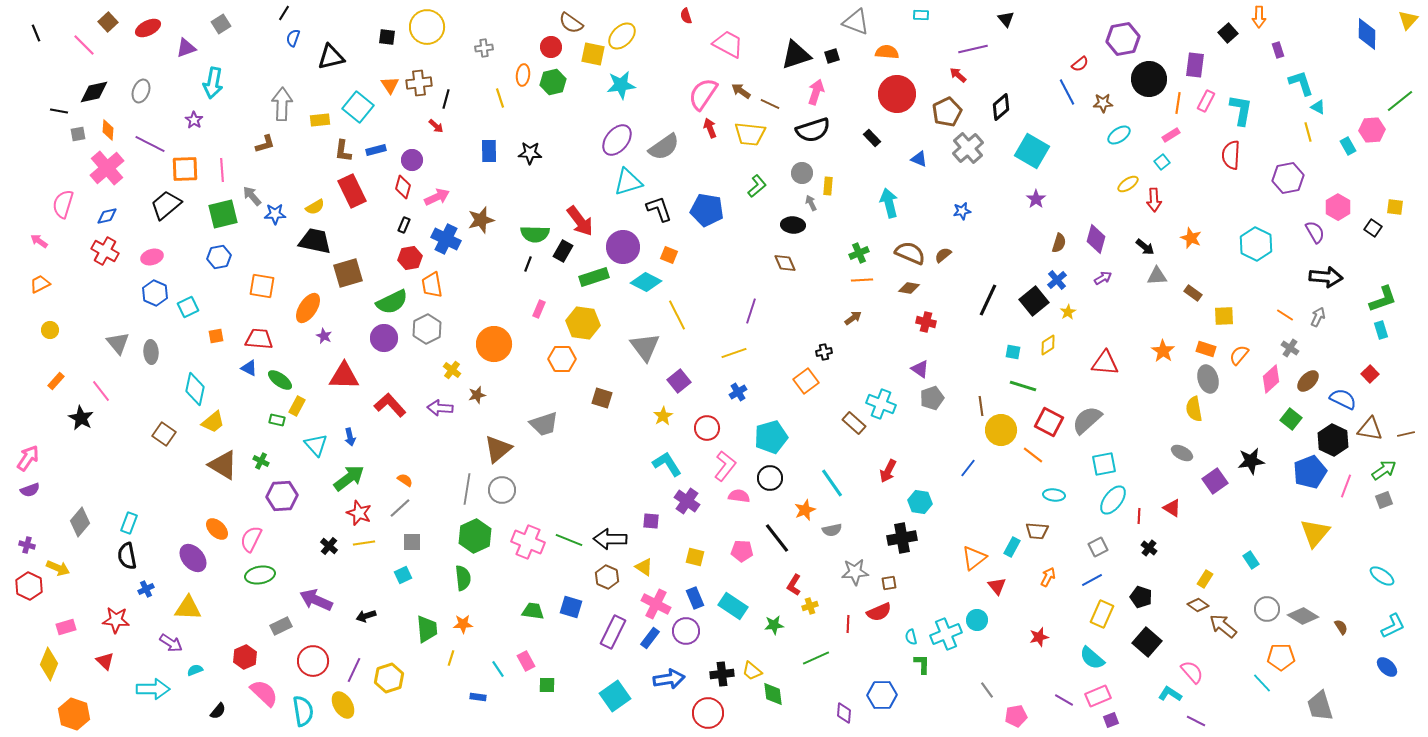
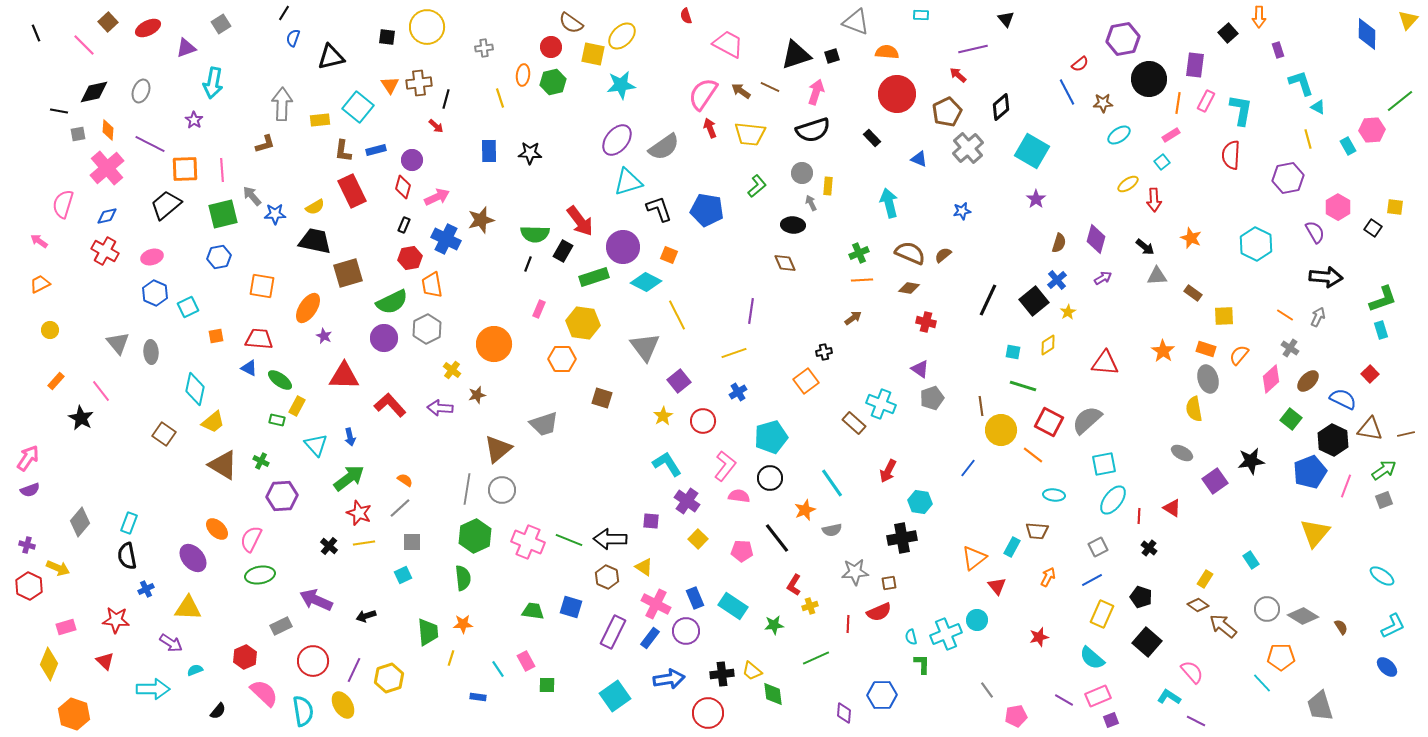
brown line at (770, 104): moved 17 px up
yellow line at (1308, 132): moved 7 px down
purple line at (751, 311): rotated 10 degrees counterclockwise
red circle at (707, 428): moved 4 px left, 7 px up
yellow square at (695, 557): moved 3 px right, 18 px up; rotated 30 degrees clockwise
green trapezoid at (427, 629): moved 1 px right, 3 px down
cyan L-shape at (1170, 694): moved 1 px left, 3 px down
